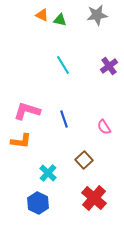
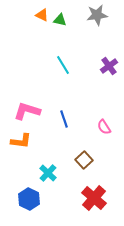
blue hexagon: moved 9 px left, 4 px up
